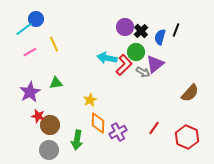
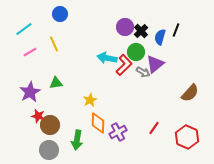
blue circle: moved 24 px right, 5 px up
